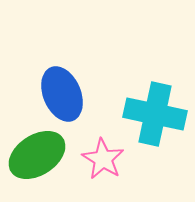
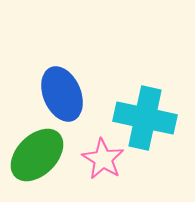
cyan cross: moved 10 px left, 4 px down
green ellipse: rotated 12 degrees counterclockwise
